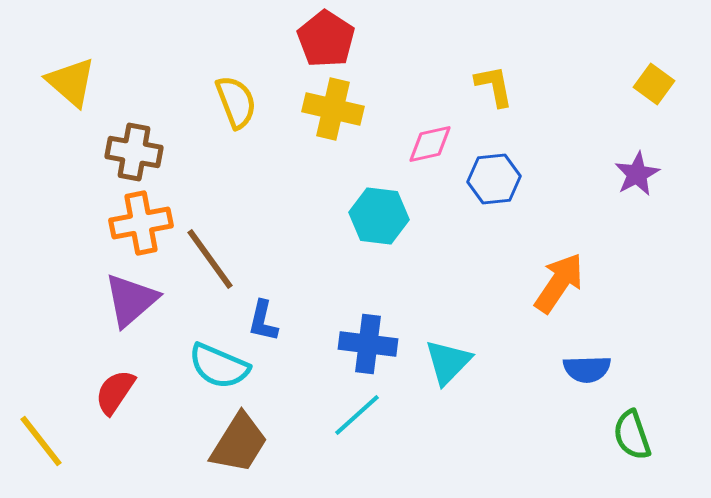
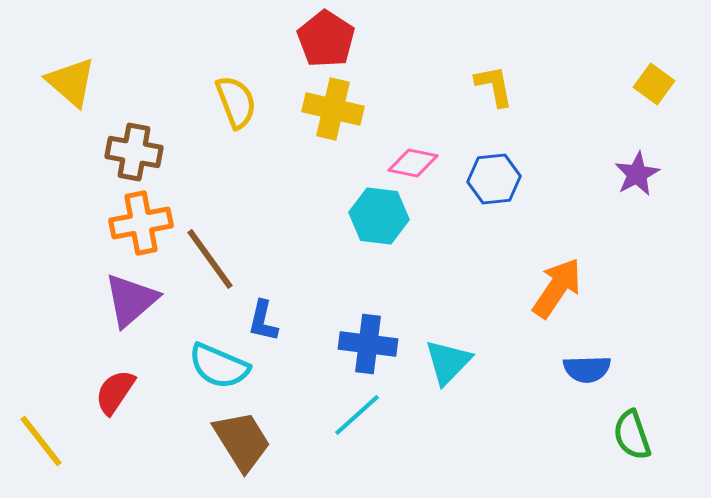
pink diamond: moved 17 px left, 19 px down; rotated 24 degrees clockwise
orange arrow: moved 2 px left, 5 px down
brown trapezoid: moved 3 px right, 2 px up; rotated 64 degrees counterclockwise
